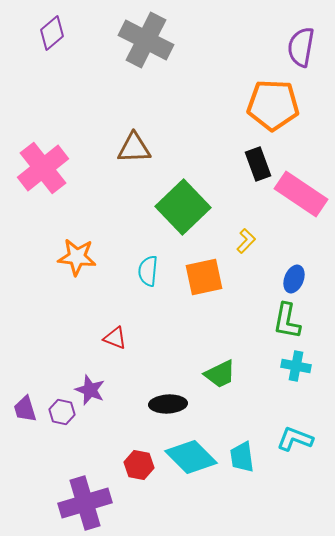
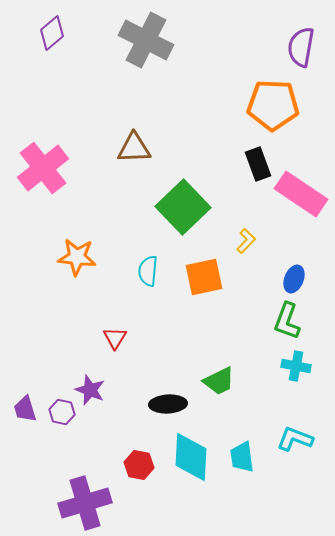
green L-shape: rotated 9 degrees clockwise
red triangle: rotated 40 degrees clockwise
green trapezoid: moved 1 px left, 7 px down
cyan diamond: rotated 48 degrees clockwise
